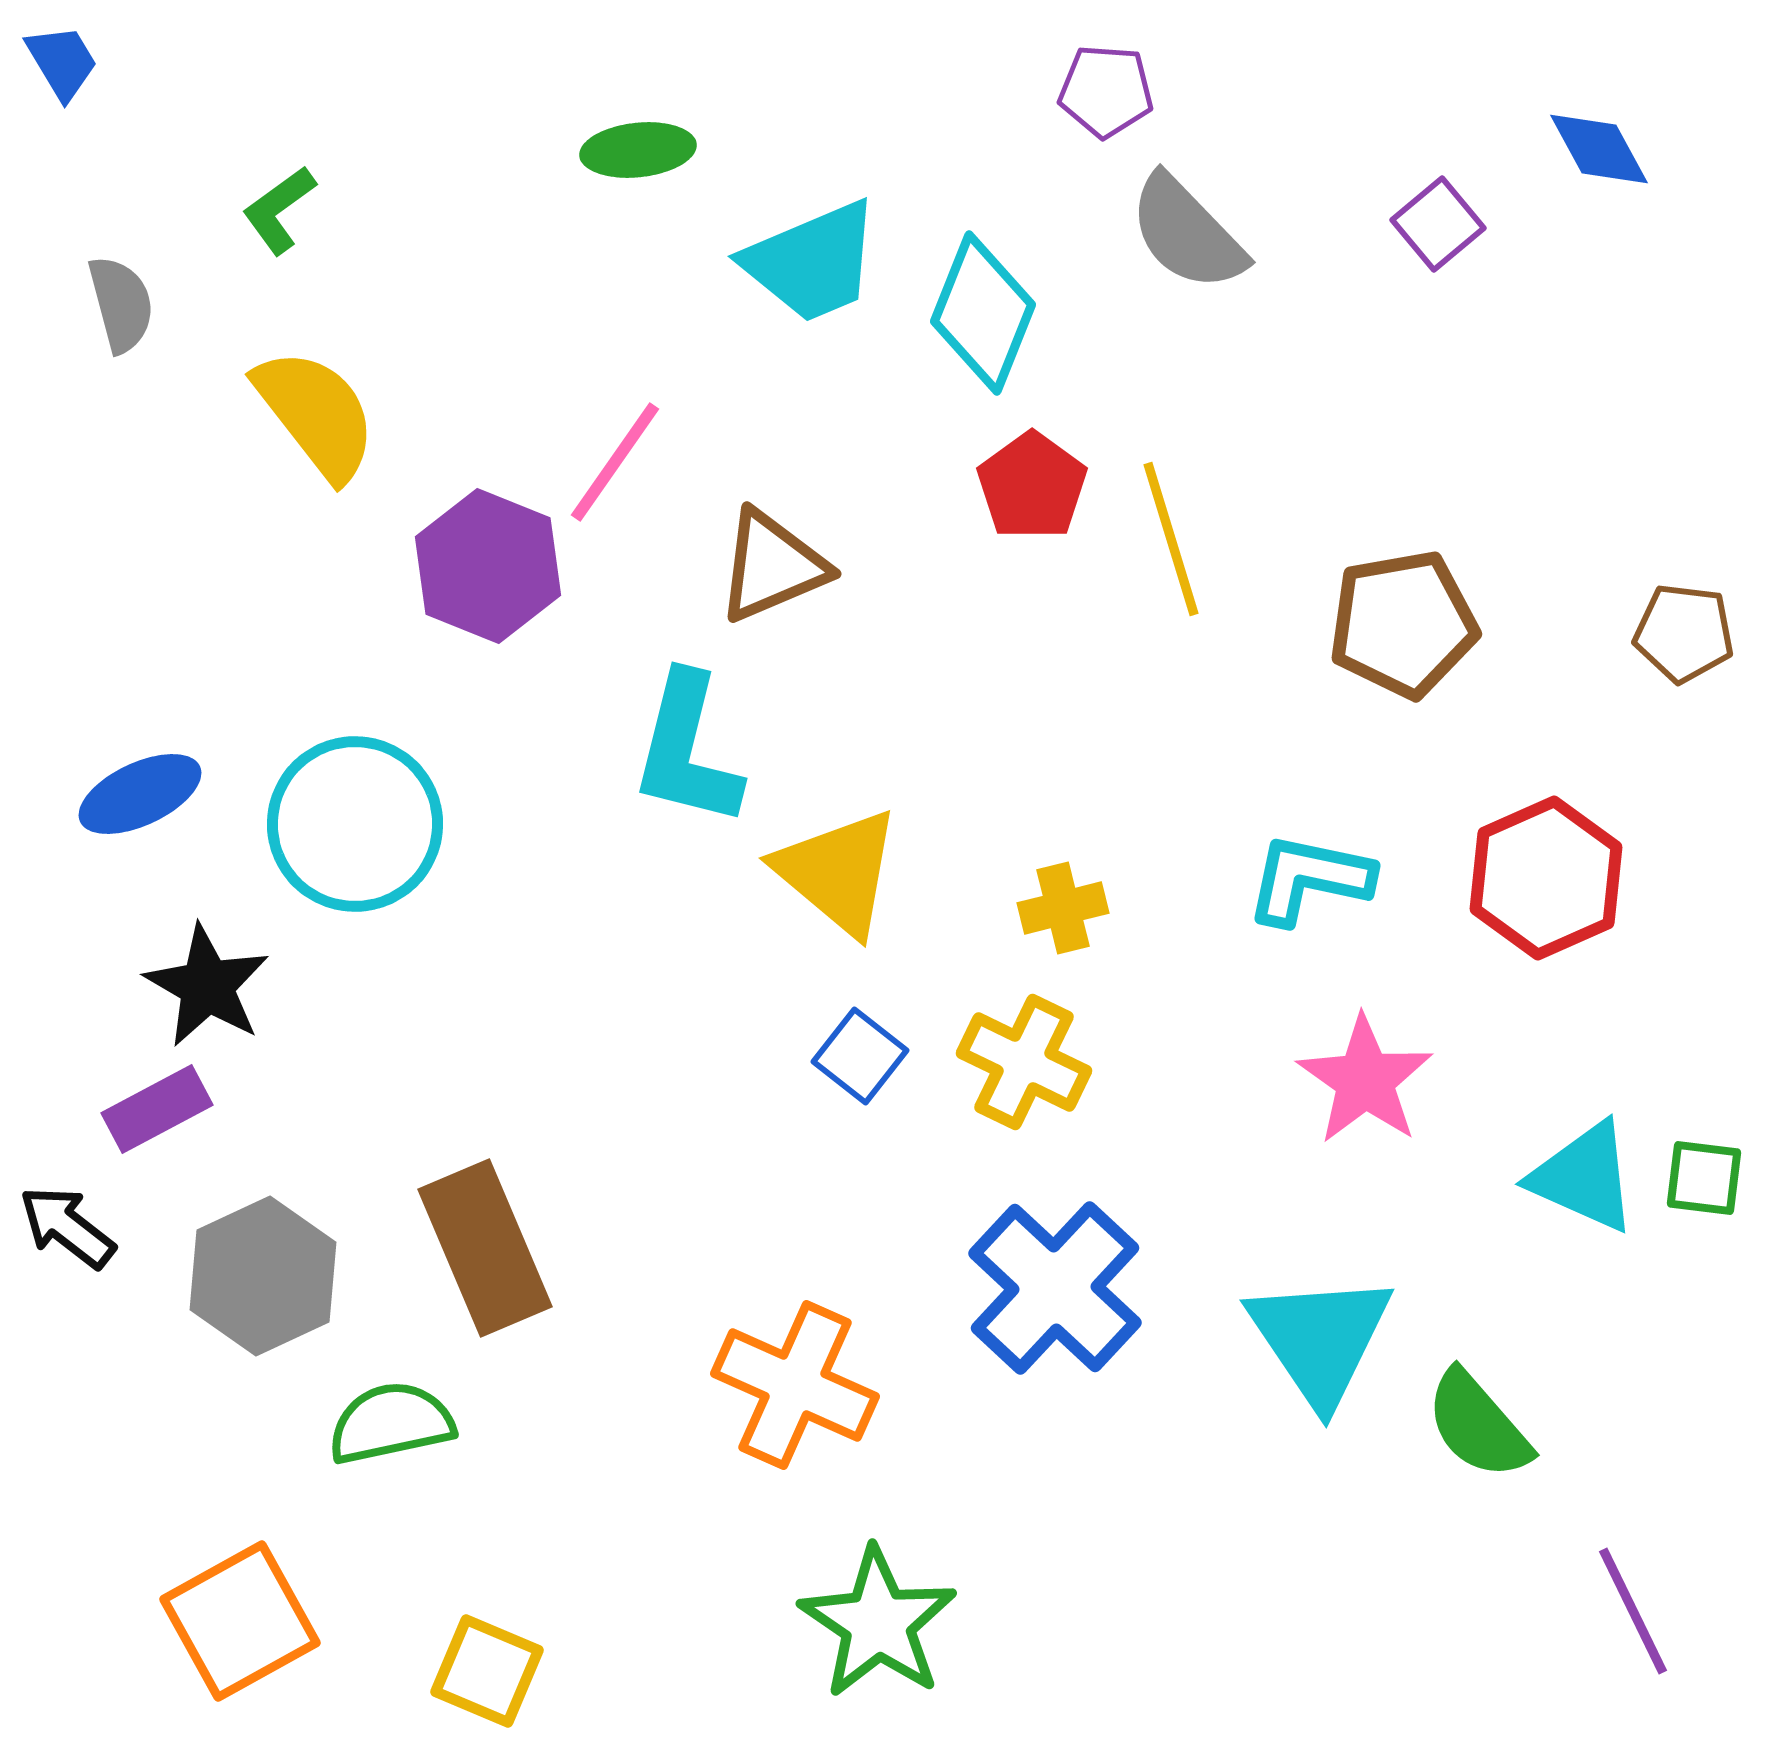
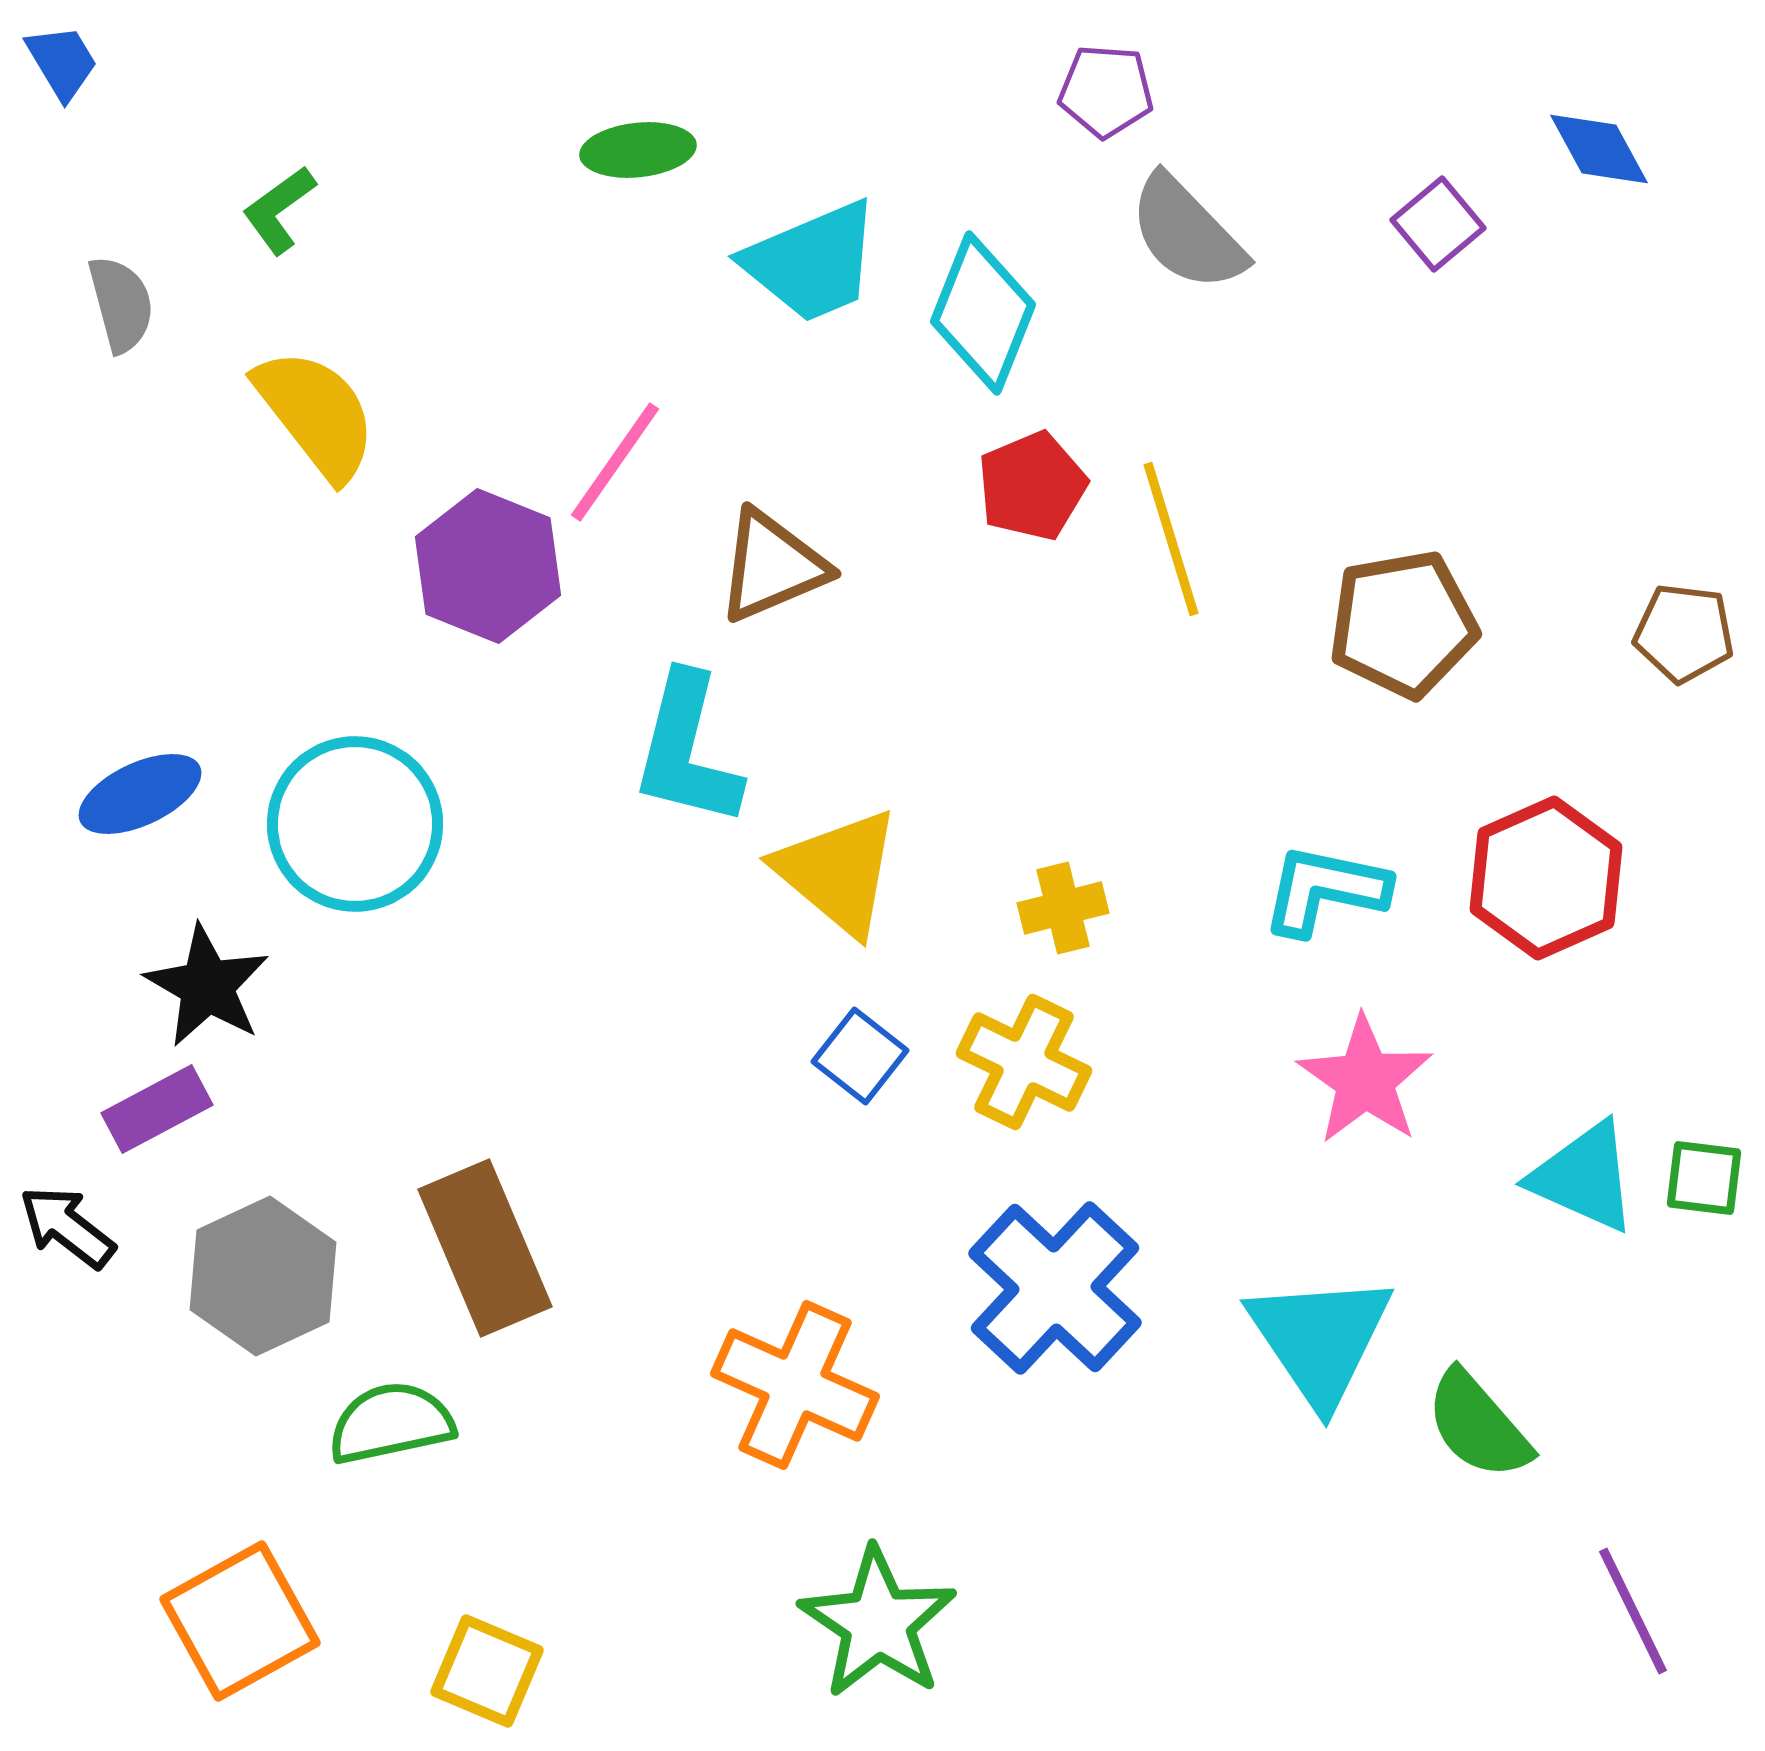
red pentagon at (1032, 486): rotated 13 degrees clockwise
cyan L-shape at (1309, 879): moved 16 px right, 11 px down
